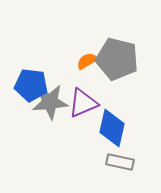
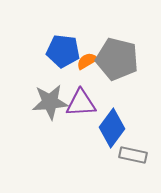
blue pentagon: moved 32 px right, 34 px up
purple triangle: moved 2 px left; rotated 20 degrees clockwise
blue diamond: rotated 24 degrees clockwise
gray rectangle: moved 13 px right, 7 px up
